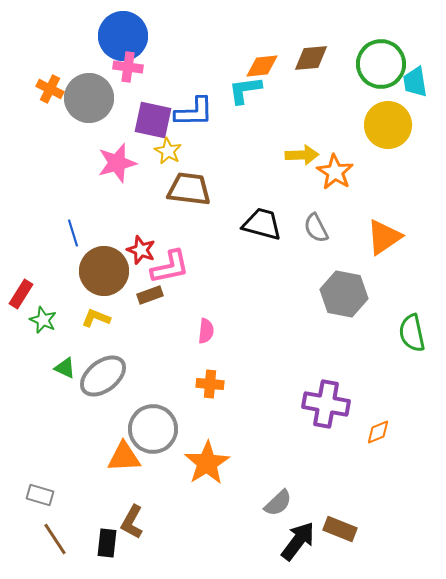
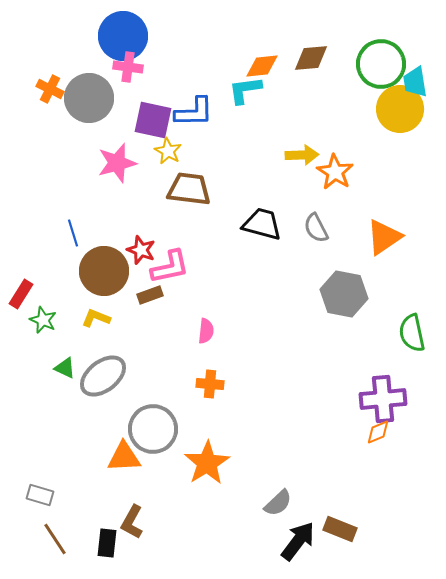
yellow circle at (388, 125): moved 12 px right, 16 px up
purple cross at (326, 404): moved 57 px right, 5 px up; rotated 15 degrees counterclockwise
